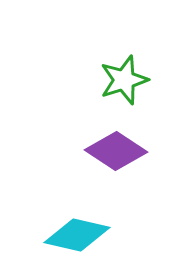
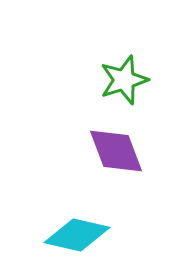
purple diamond: rotated 36 degrees clockwise
